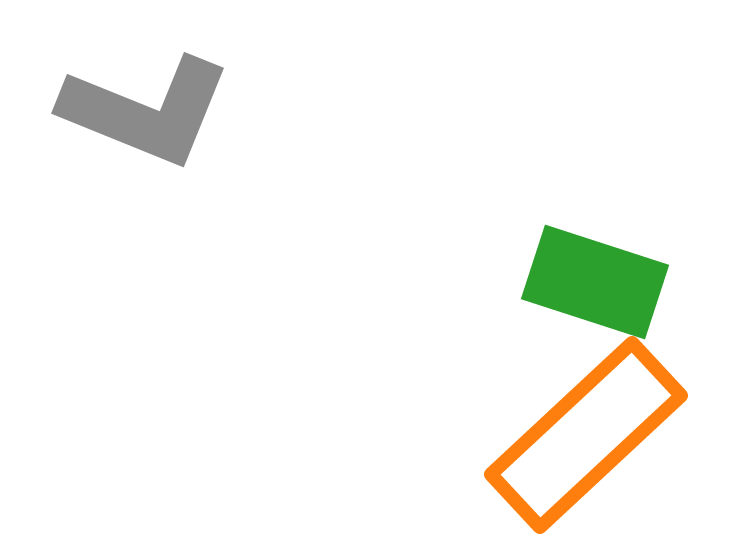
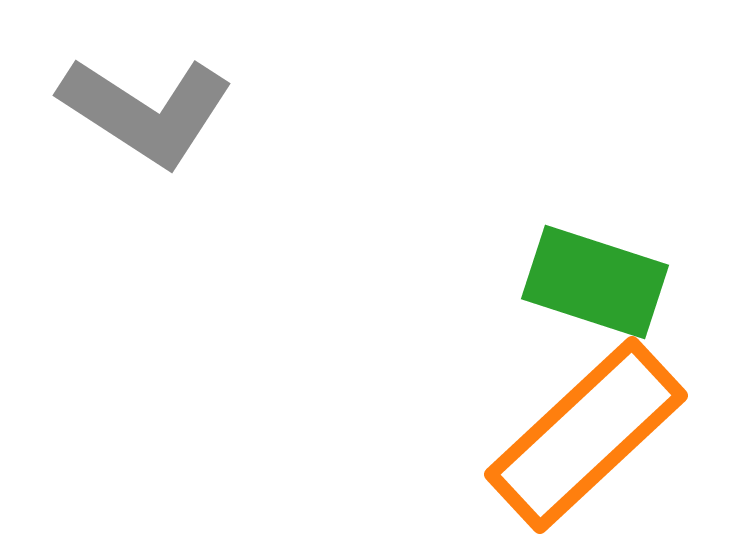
gray L-shape: rotated 11 degrees clockwise
